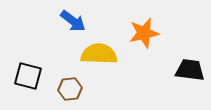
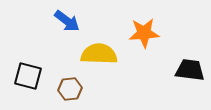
blue arrow: moved 6 px left
orange star: rotated 8 degrees clockwise
